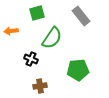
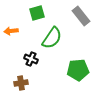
brown cross: moved 19 px left, 3 px up
